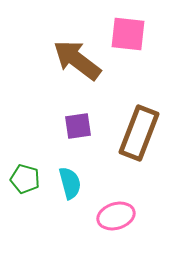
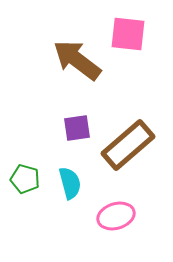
purple square: moved 1 px left, 2 px down
brown rectangle: moved 11 px left, 12 px down; rotated 28 degrees clockwise
